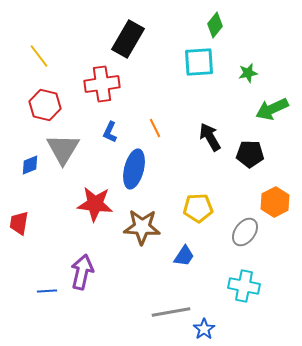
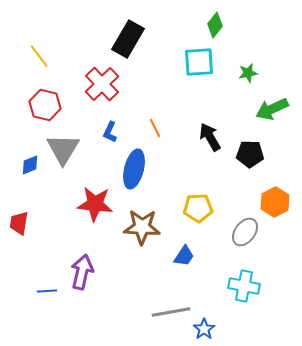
red cross: rotated 36 degrees counterclockwise
